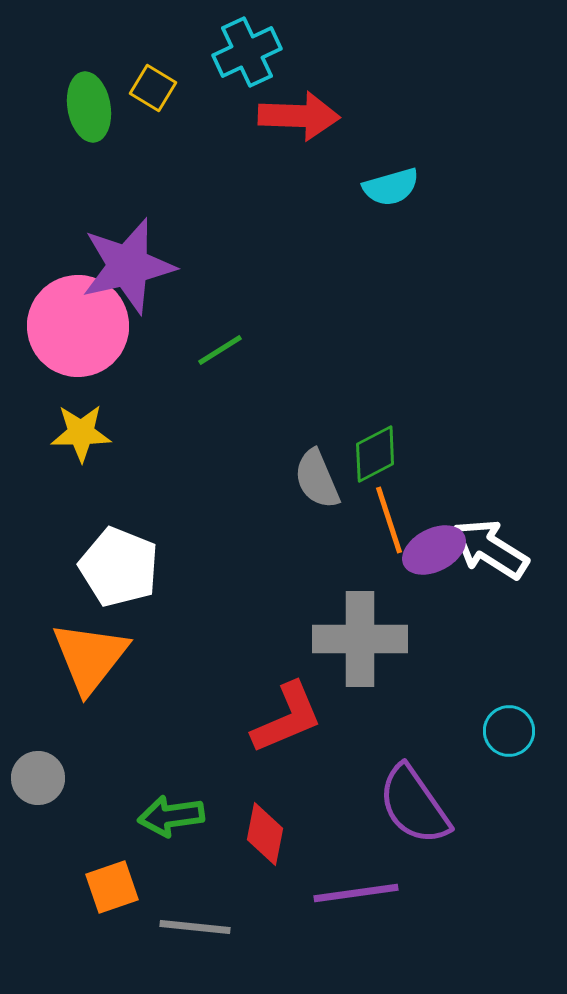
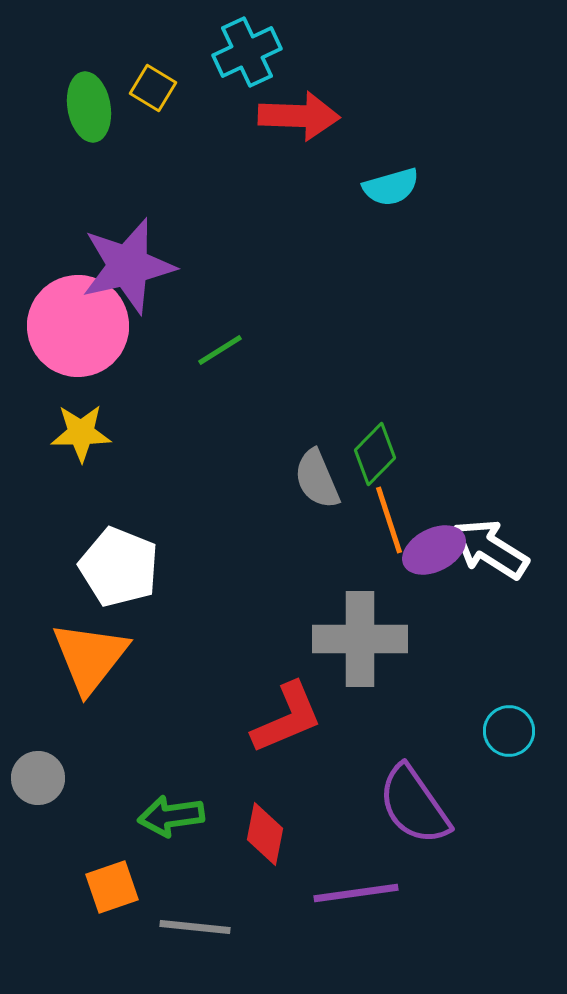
green diamond: rotated 18 degrees counterclockwise
